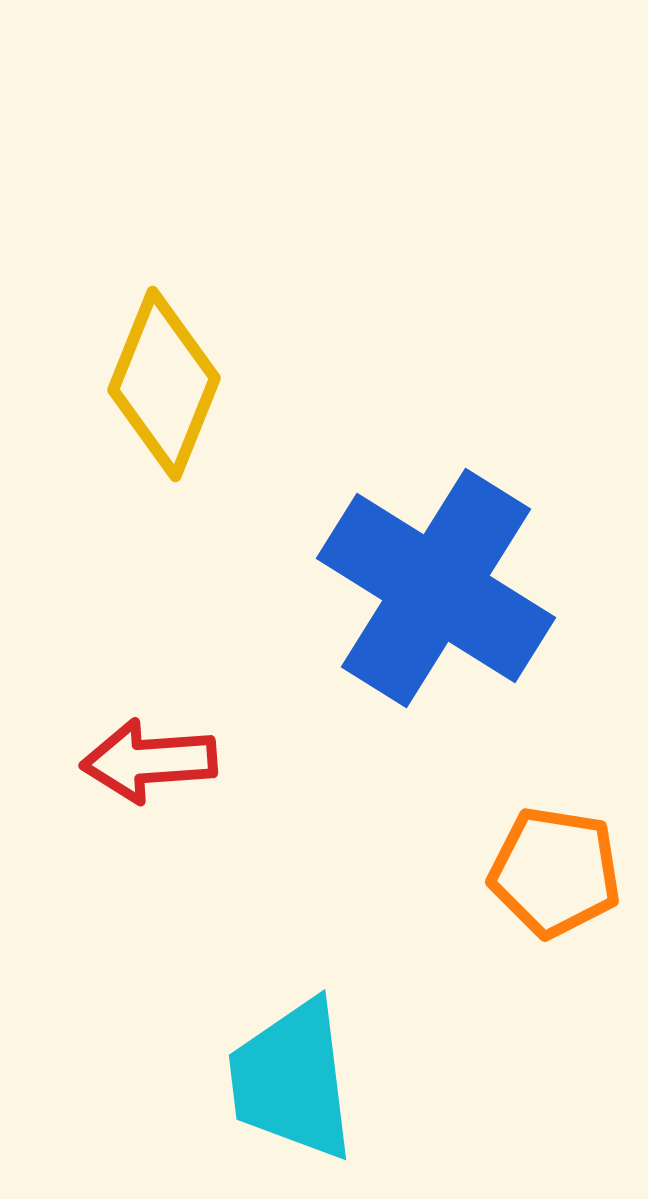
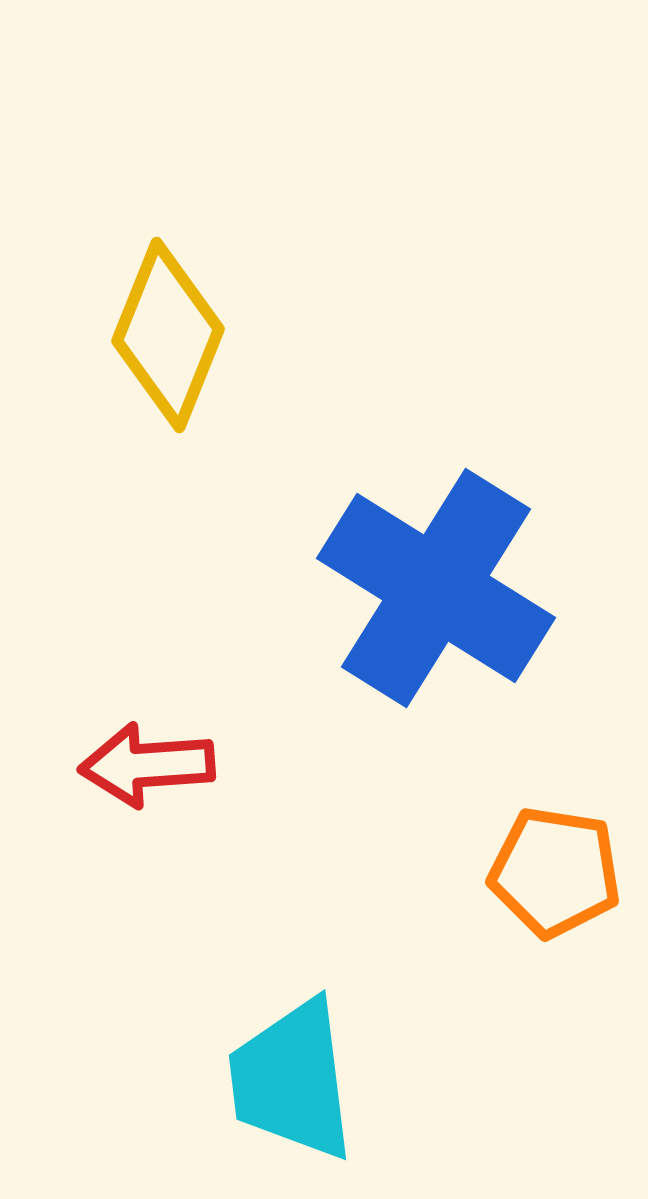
yellow diamond: moved 4 px right, 49 px up
red arrow: moved 2 px left, 4 px down
